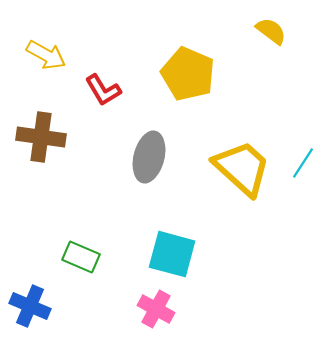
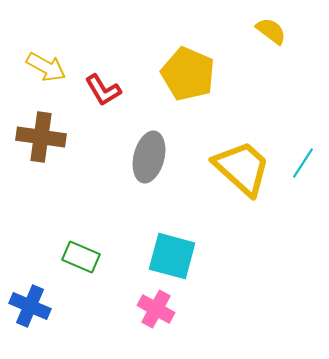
yellow arrow: moved 12 px down
cyan square: moved 2 px down
